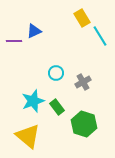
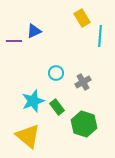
cyan line: rotated 35 degrees clockwise
